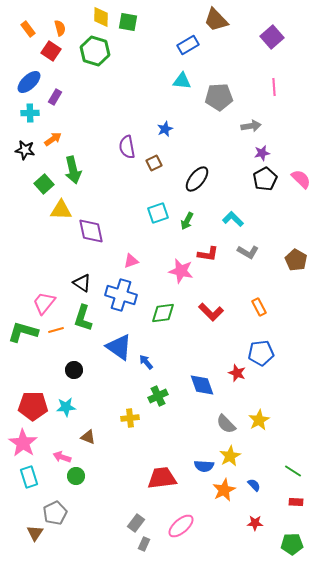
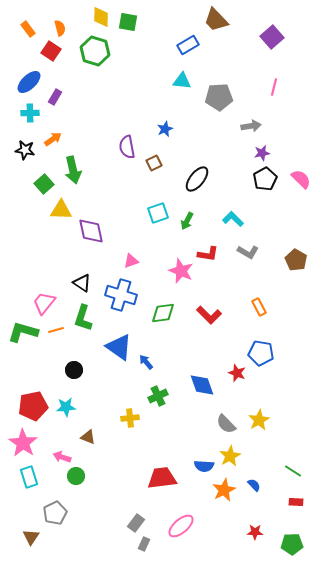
pink line at (274, 87): rotated 18 degrees clockwise
pink star at (181, 271): rotated 10 degrees clockwise
red L-shape at (211, 312): moved 2 px left, 3 px down
blue pentagon at (261, 353): rotated 15 degrees clockwise
red pentagon at (33, 406): rotated 12 degrees counterclockwise
red star at (255, 523): moved 9 px down
brown triangle at (35, 533): moved 4 px left, 4 px down
